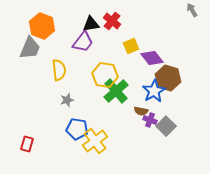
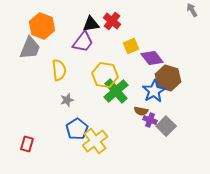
blue pentagon: rotated 30 degrees clockwise
